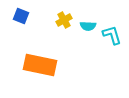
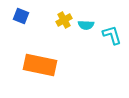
cyan semicircle: moved 2 px left, 1 px up
